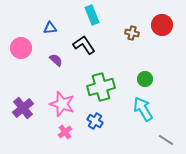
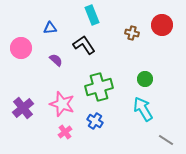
green cross: moved 2 px left
